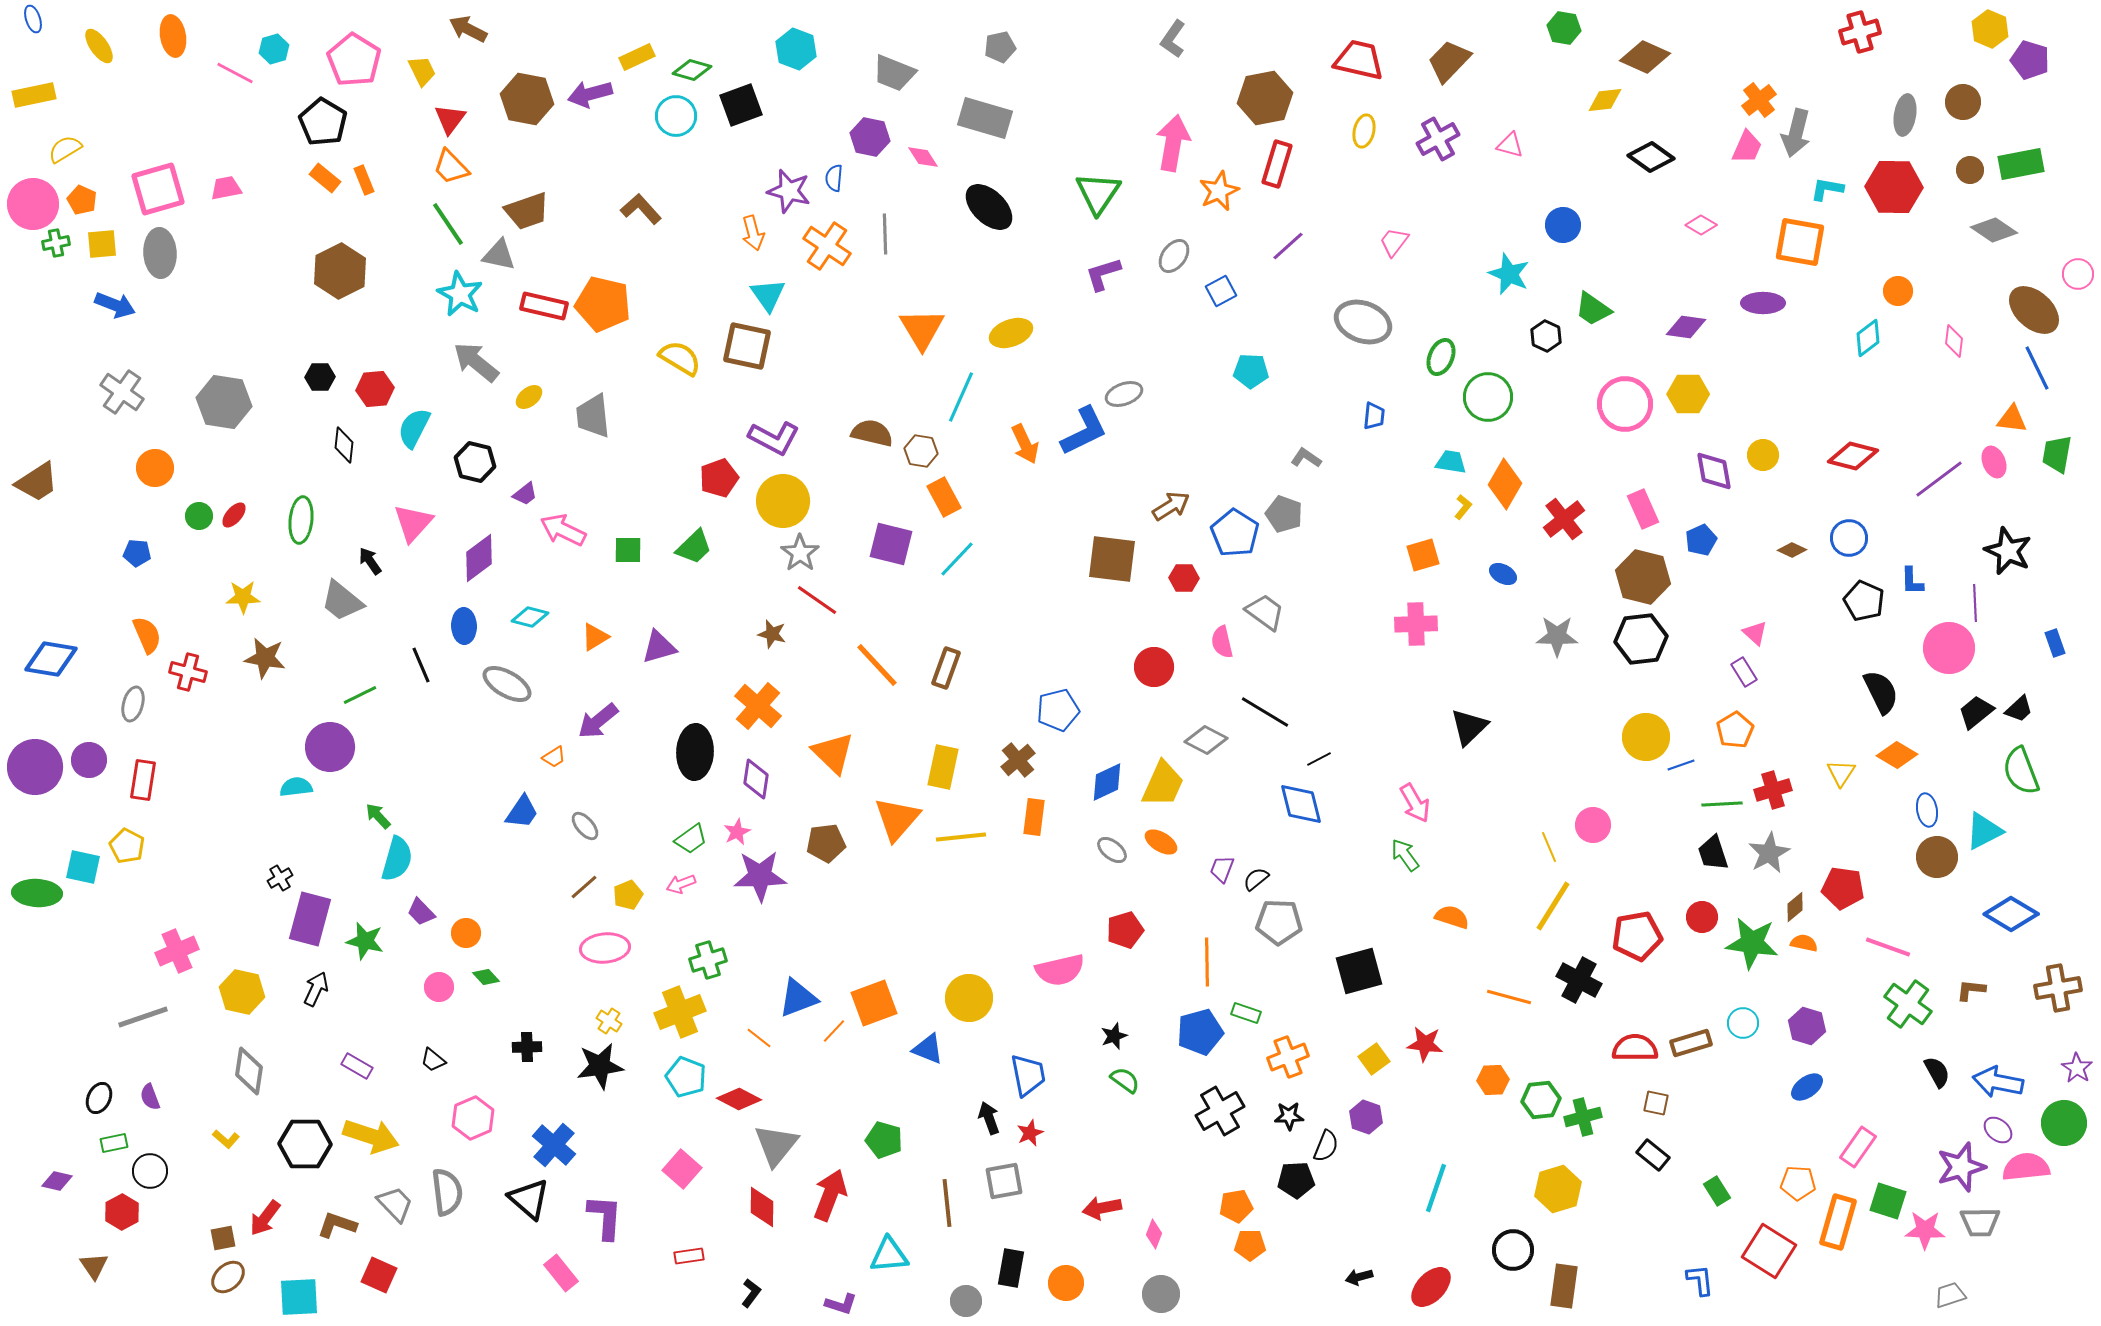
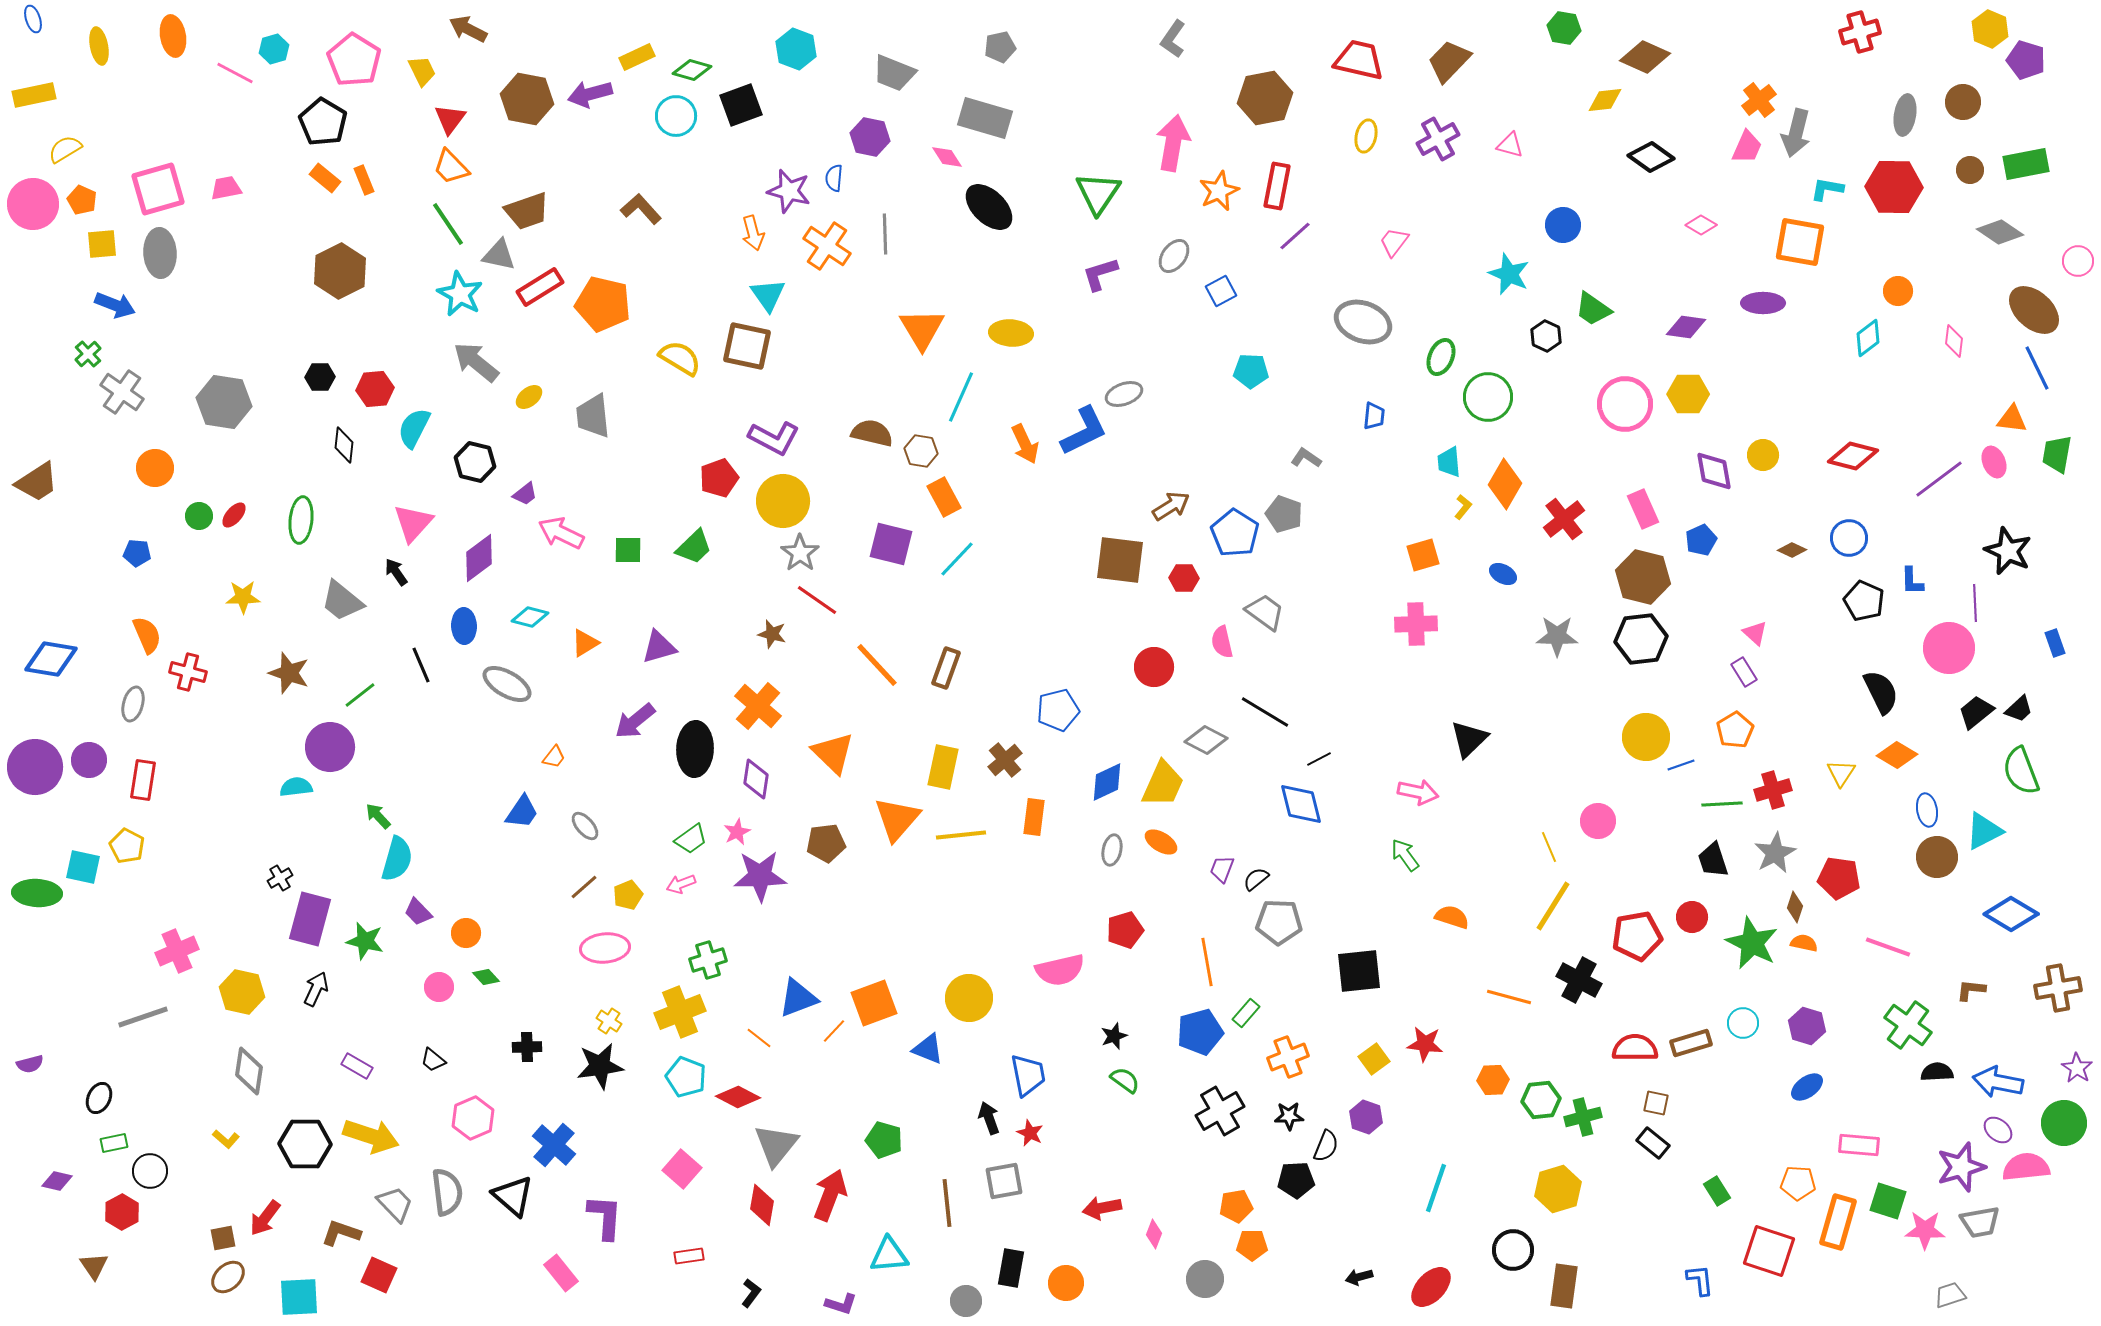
yellow ellipse at (99, 46): rotated 24 degrees clockwise
purple pentagon at (2030, 60): moved 4 px left
yellow ellipse at (1364, 131): moved 2 px right, 5 px down
pink diamond at (923, 157): moved 24 px right
red rectangle at (1277, 164): moved 22 px down; rotated 6 degrees counterclockwise
green rectangle at (2021, 164): moved 5 px right
gray diamond at (1994, 230): moved 6 px right, 2 px down
green cross at (56, 243): moved 32 px right, 111 px down; rotated 32 degrees counterclockwise
purple line at (1288, 246): moved 7 px right, 10 px up
purple L-shape at (1103, 274): moved 3 px left
pink circle at (2078, 274): moved 13 px up
red rectangle at (544, 306): moved 4 px left, 19 px up; rotated 45 degrees counterclockwise
yellow ellipse at (1011, 333): rotated 24 degrees clockwise
cyan trapezoid at (1451, 462): moved 2 px left; rotated 104 degrees counterclockwise
pink arrow at (563, 530): moved 2 px left, 3 px down
brown square at (1112, 559): moved 8 px right, 1 px down
black arrow at (370, 561): moved 26 px right, 11 px down
orange triangle at (595, 637): moved 10 px left, 6 px down
brown star at (265, 658): moved 24 px right, 15 px down; rotated 9 degrees clockwise
green line at (360, 695): rotated 12 degrees counterclockwise
purple arrow at (598, 721): moved 37 px right
black triangle at (1469, 727): moved 12 px down
black ellipse at (695, 752): moved 3 px up
orange trapezoid at (554, 757): rotated 20 degrees counterclockwise
brown cross at (1018, 760): moved 13 px left
pink arrow at (1415, 803): moved 3 px right, 11 px up; rotated 48 degrees counterclockwise
pink circle at (1593, 825): moved 5 px right, 4 px up
yellow line at (961, 837): moved 2 px up
gray ellipse at (1112, 850): rotated 64 degrees clockwise
black trapezoid at (1713, 853): moved 7 px down
gray star at (1769, 853): moved 6 px right
red pentagon at (1843, 888): moved 4 px left, 10 px up
brown diamond at (1795, 907): rotated 32 degrees counterclockwise
purple trapezoid at (421, 912): moved 3 px left
red circle at (1702, 917): moved 10 px left
green star at (1752, 943): rotated 18 degrees clockwise
orange line at (1207, 962): rotated 9 degrees counterclockwise
black square at (1359, 971): rotated 9 degrees clockwise
green cross at (1908, 1004): moved 21 px down
green rectangle at (1246, 1013): rotated 68 degrees counterclockwise
black semicircle at (1937, 1072): rotated 64 degrees counterclockwise
purple semicircle at (150, 1097): moved 120 px left, 33 px up; rotated 84 degrees counterclockwise
red diamond at (739, 1099): moved 1 px left, 2 px up
red star at (1030, 1133): rotated 24 degrees counterclockwise
pink rectangle at (1858, 1147): moved 1 px right, 2 px up; rotated 60 degrees clockwise
black rectangle at (1653, 1155): moved 12 px up
black triangle at (529, 1199): moved 16 px left, 3 px up
red diamond at (762, 1207): moved 2 px up; rotated 9 degrees clockwise
gray trapezoid at (1980, 1222): rotated 9 degrees counterclockwise
brown L-shape at (337, 1225): moved 4 px right, 8 px down
orange pentagon at (1250, 1245): moved 2 px right
red square at (1769, 1251): rotated 14 degrees counterclockwise
gray circle at (1161, 1294): moved 44 px right, 15 px up
